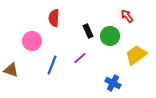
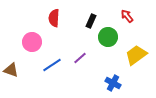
black rectangle: moved 3 px right, 10 px up; rotated 48 degrees clockwise
green circle: moved 2 px left, 1 px down
pink circle: moved 1 px down
blue line: rotated 36 degrees clockwise
